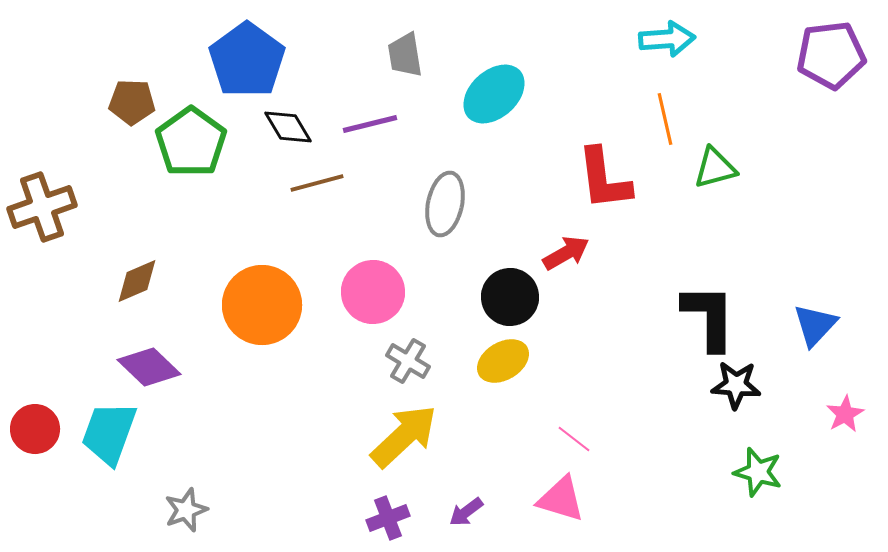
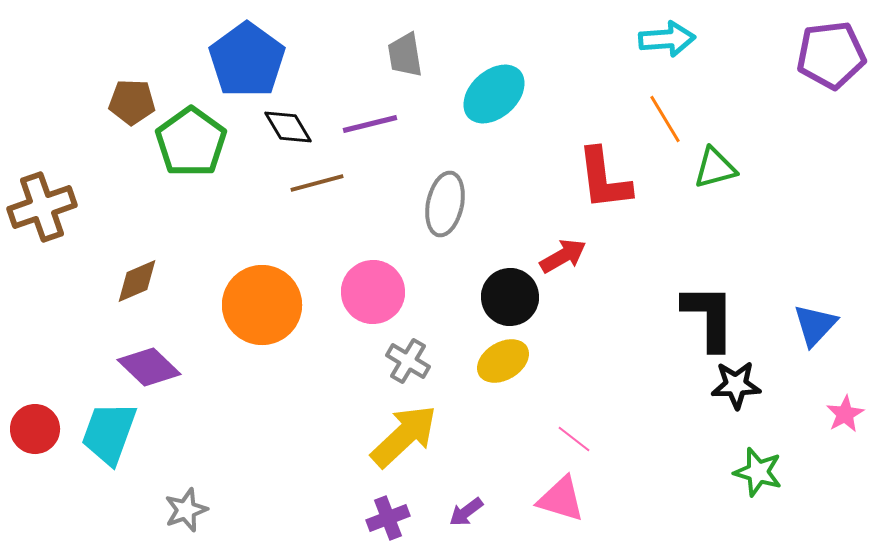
orange line: rotated 18 degrees counterclockwise
red arrow: moved 3 px left, 3 px down
black star: rotated 6 degrees counterclockwise
